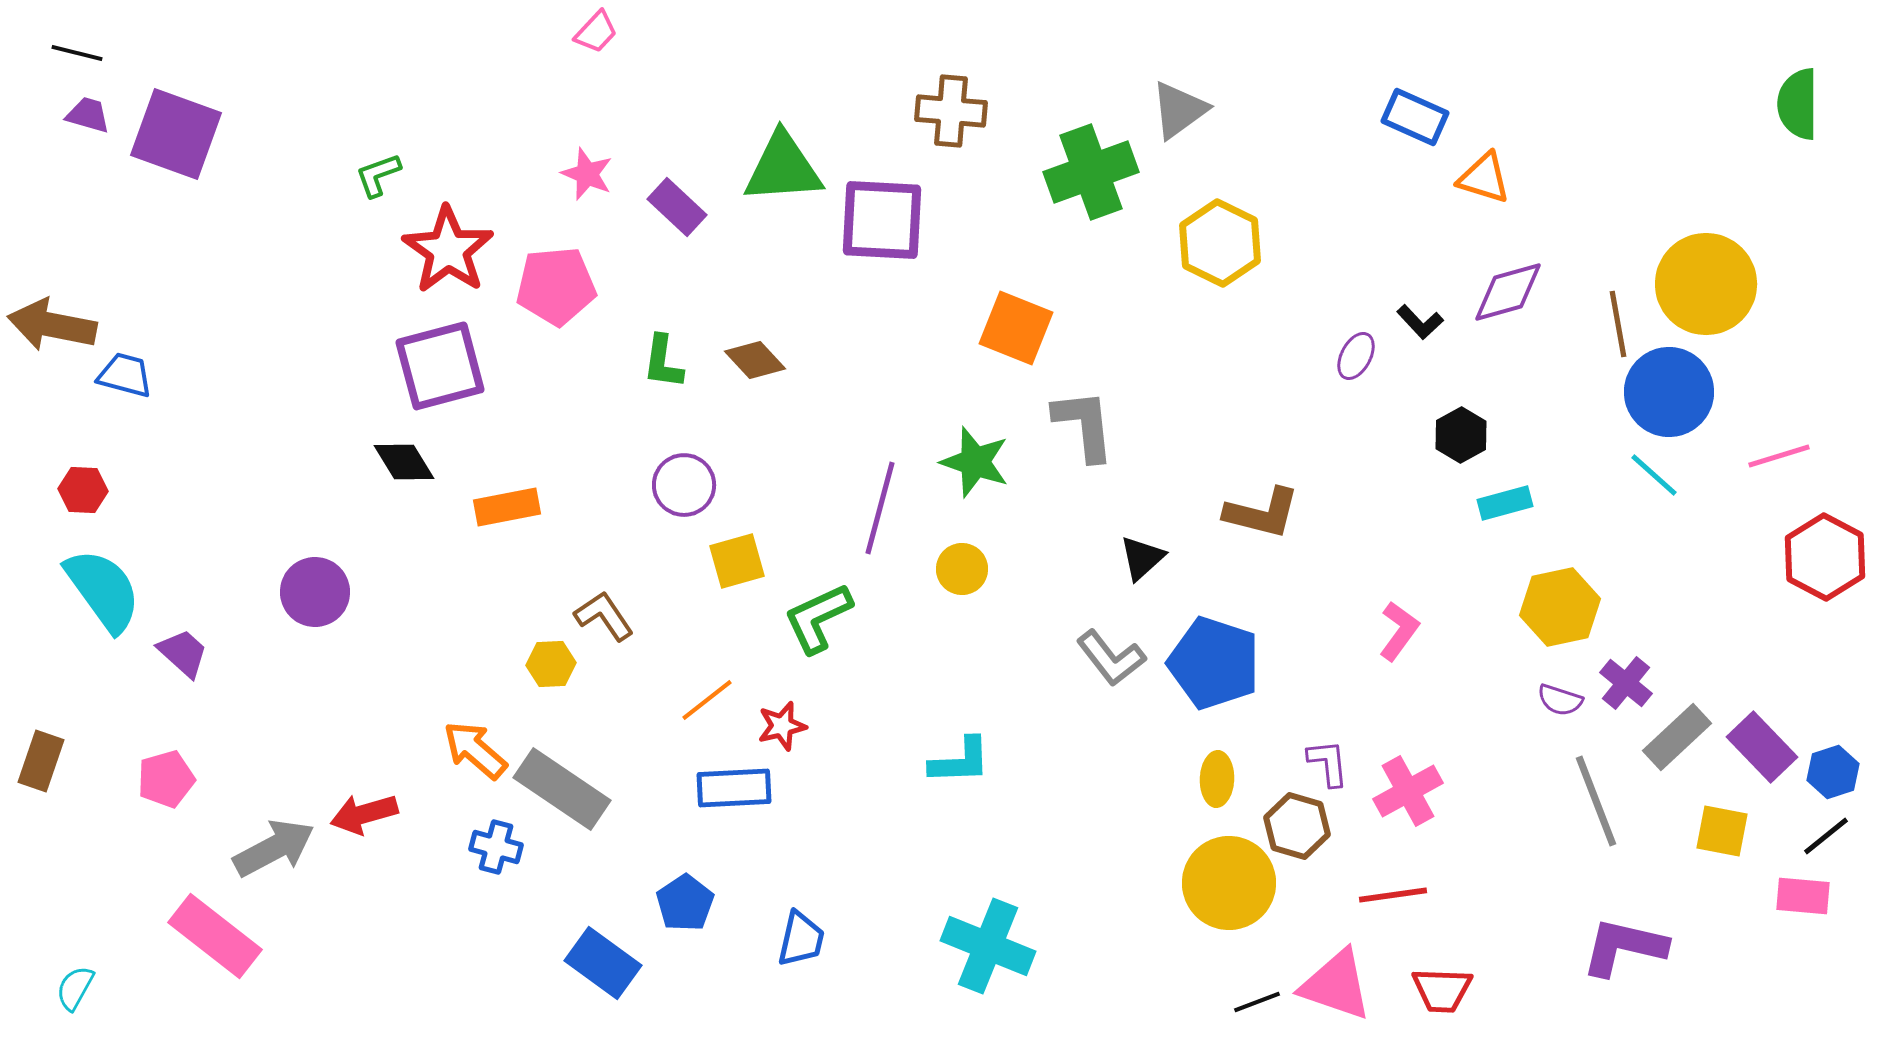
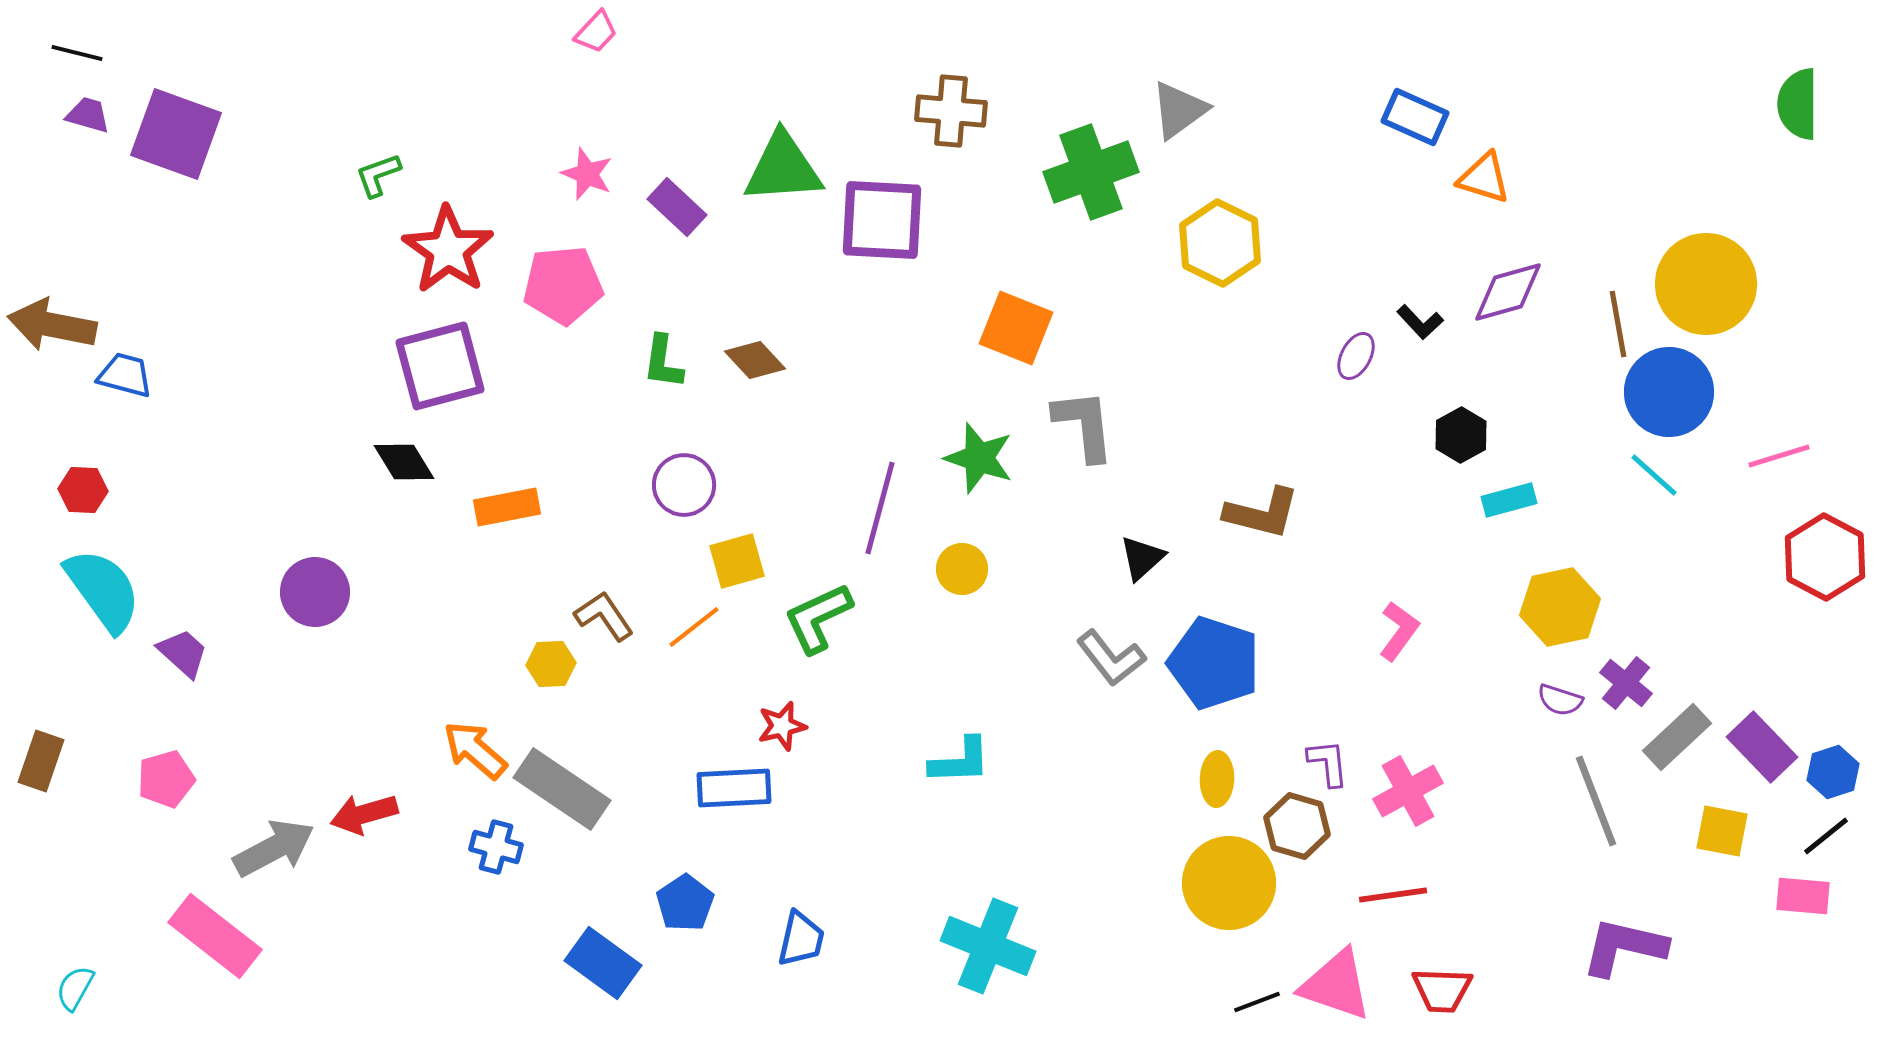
pink pentagon at (556, 286): moved 7 px right, 1 px up
green star at (975, 462): moved 4 px right, 4 px up
cyan rectangle at (1505, 503): moved 4 px right, 3 px up
orange line at (707, 700): moved 13 px left, 73 px up
